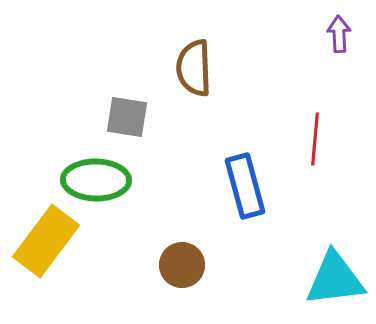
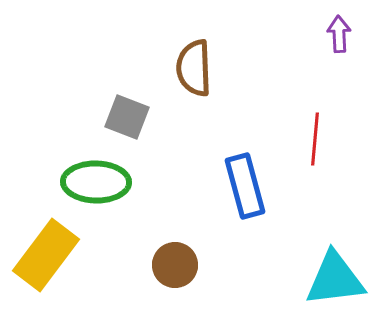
gray square: rotated 12 degrees clockwise
green ellipse: moved 2 px down
yellow rectangle: moved 14 px down
brown circle: moved 7 px left
